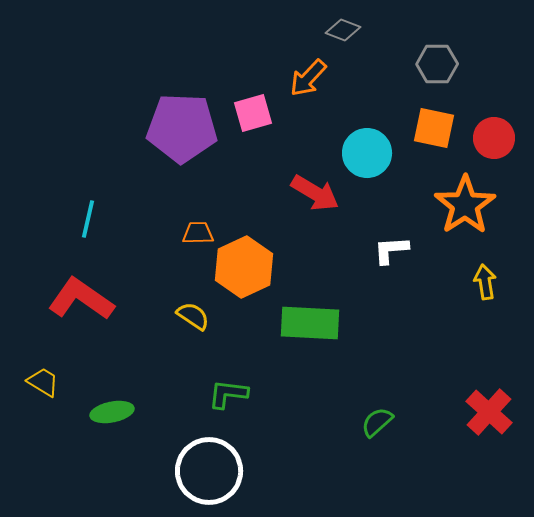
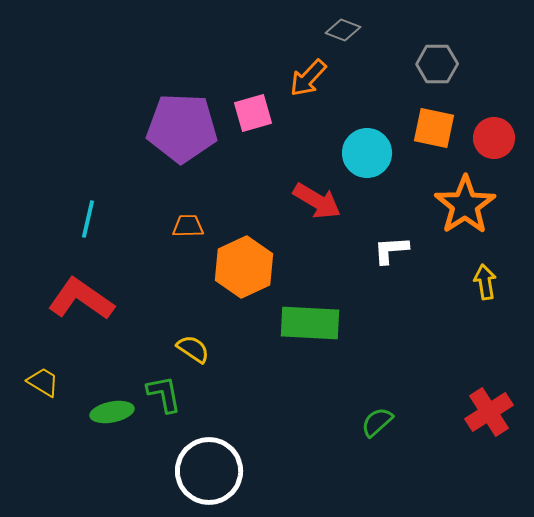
red arrow: moved 2 px right, 8 px down
orange trapezoid: moved 10 px left, 7 px up
yellow semicircle: moved 33 px down
green L-shape: moved 64 px left; rotated 72 degrees clockwise
red cross: rotated 15 degrees clockwise
